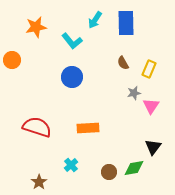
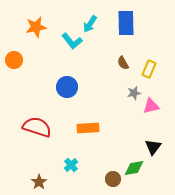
cyan arrow: moved 5 px left, 4 px down
orange circle: moved 2 px right
blue circle: moved 5 px left, 10 px down
pink triangle: rotated 42 degrees clockwise
brown circle: moved 4 px right, 7 px down
